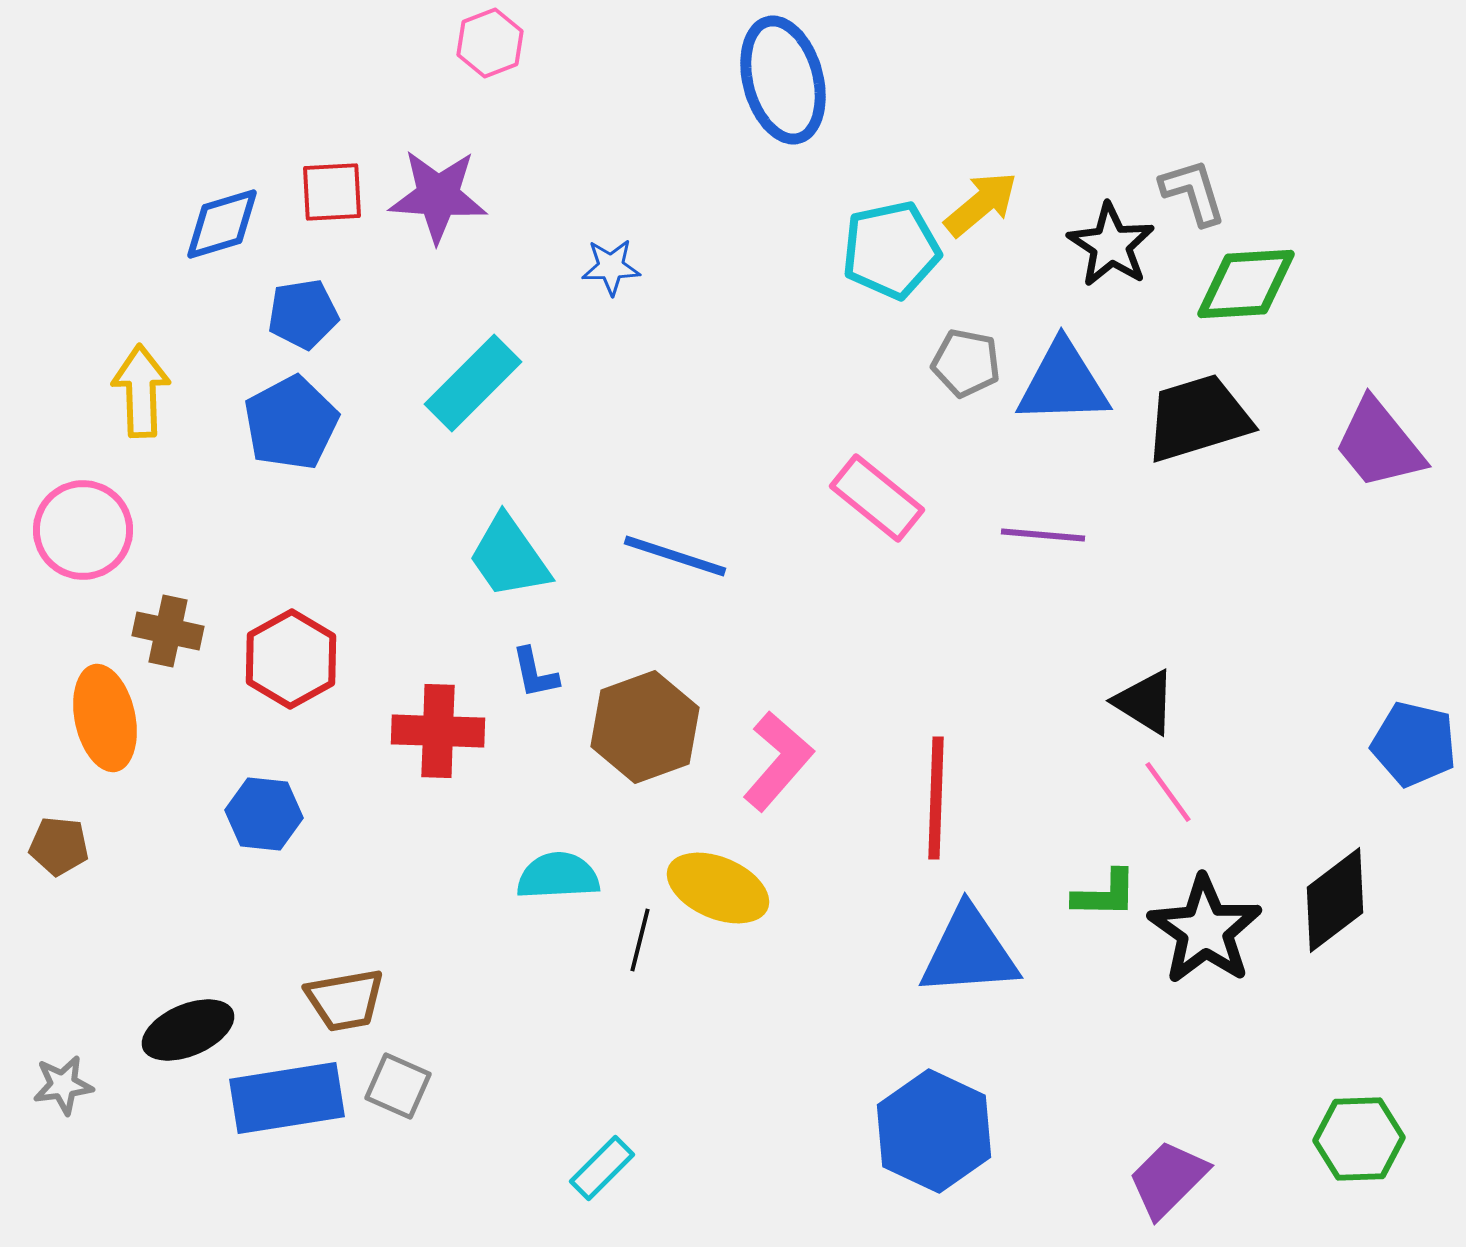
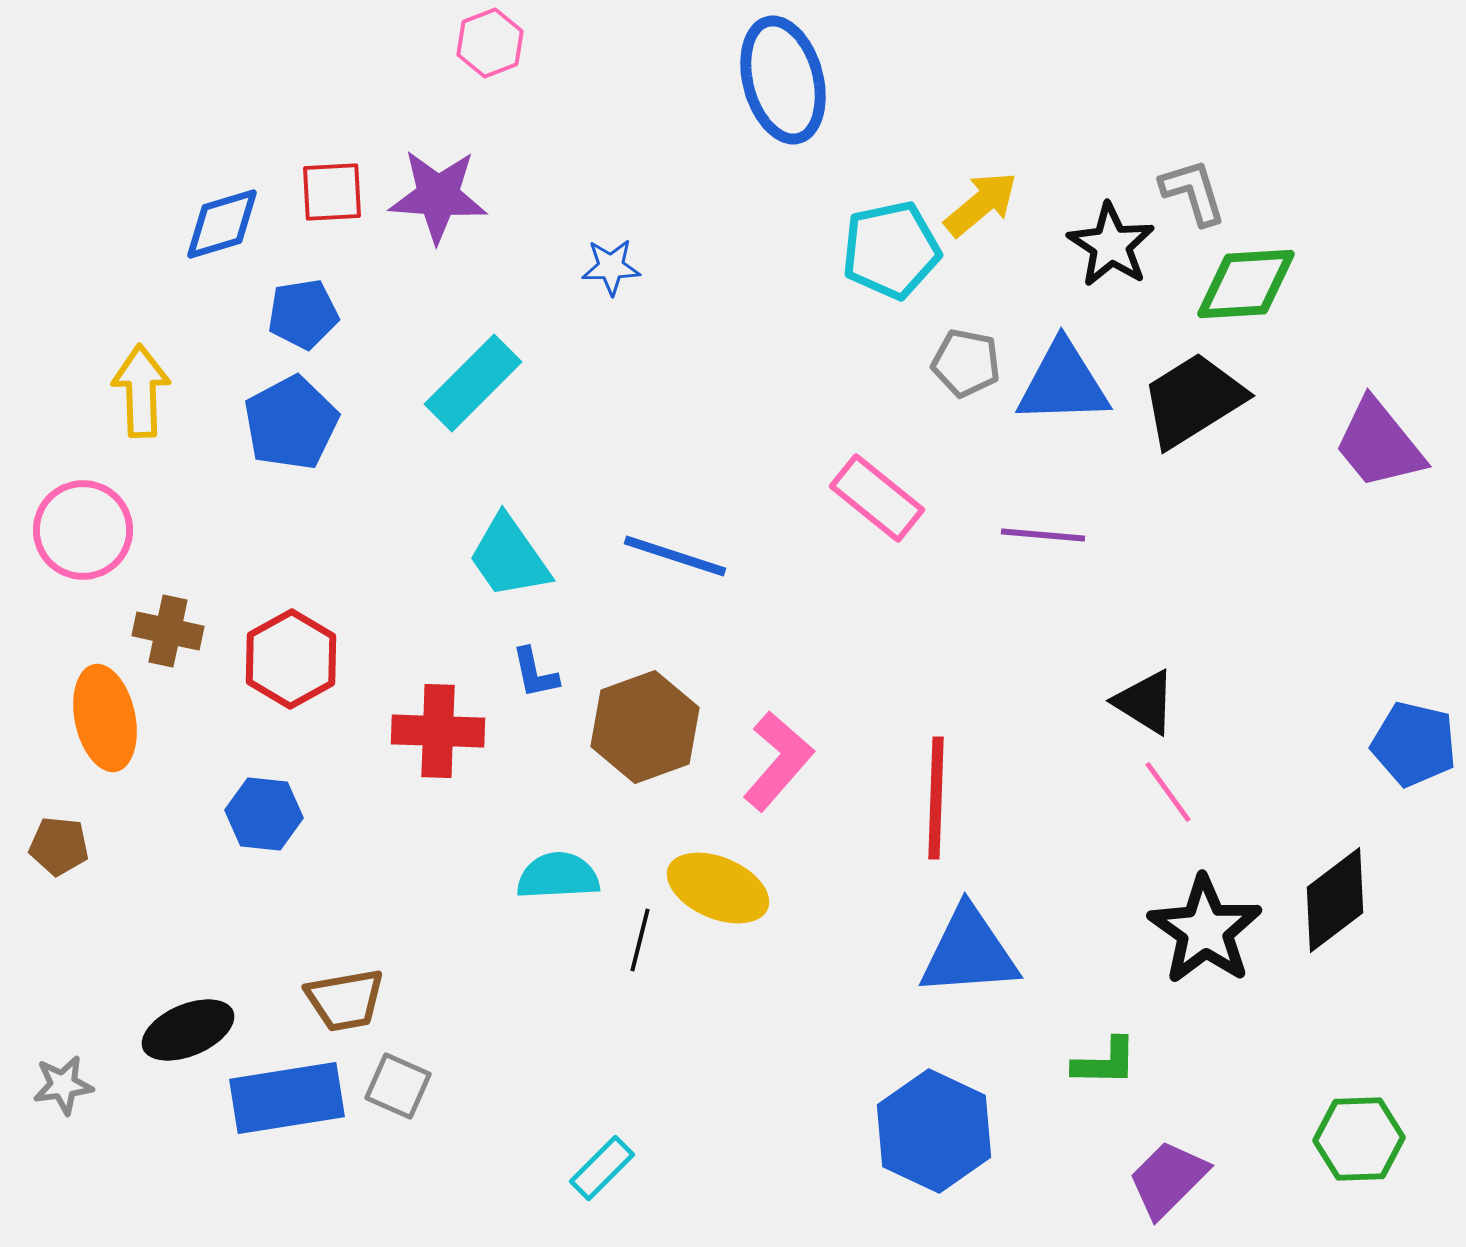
black trapezoid at (1198, 418): moved 5 px left, 18 px up; rotated 15 degrees counterclockwise
green L-shape at (1105, 894): moved 168 px down
